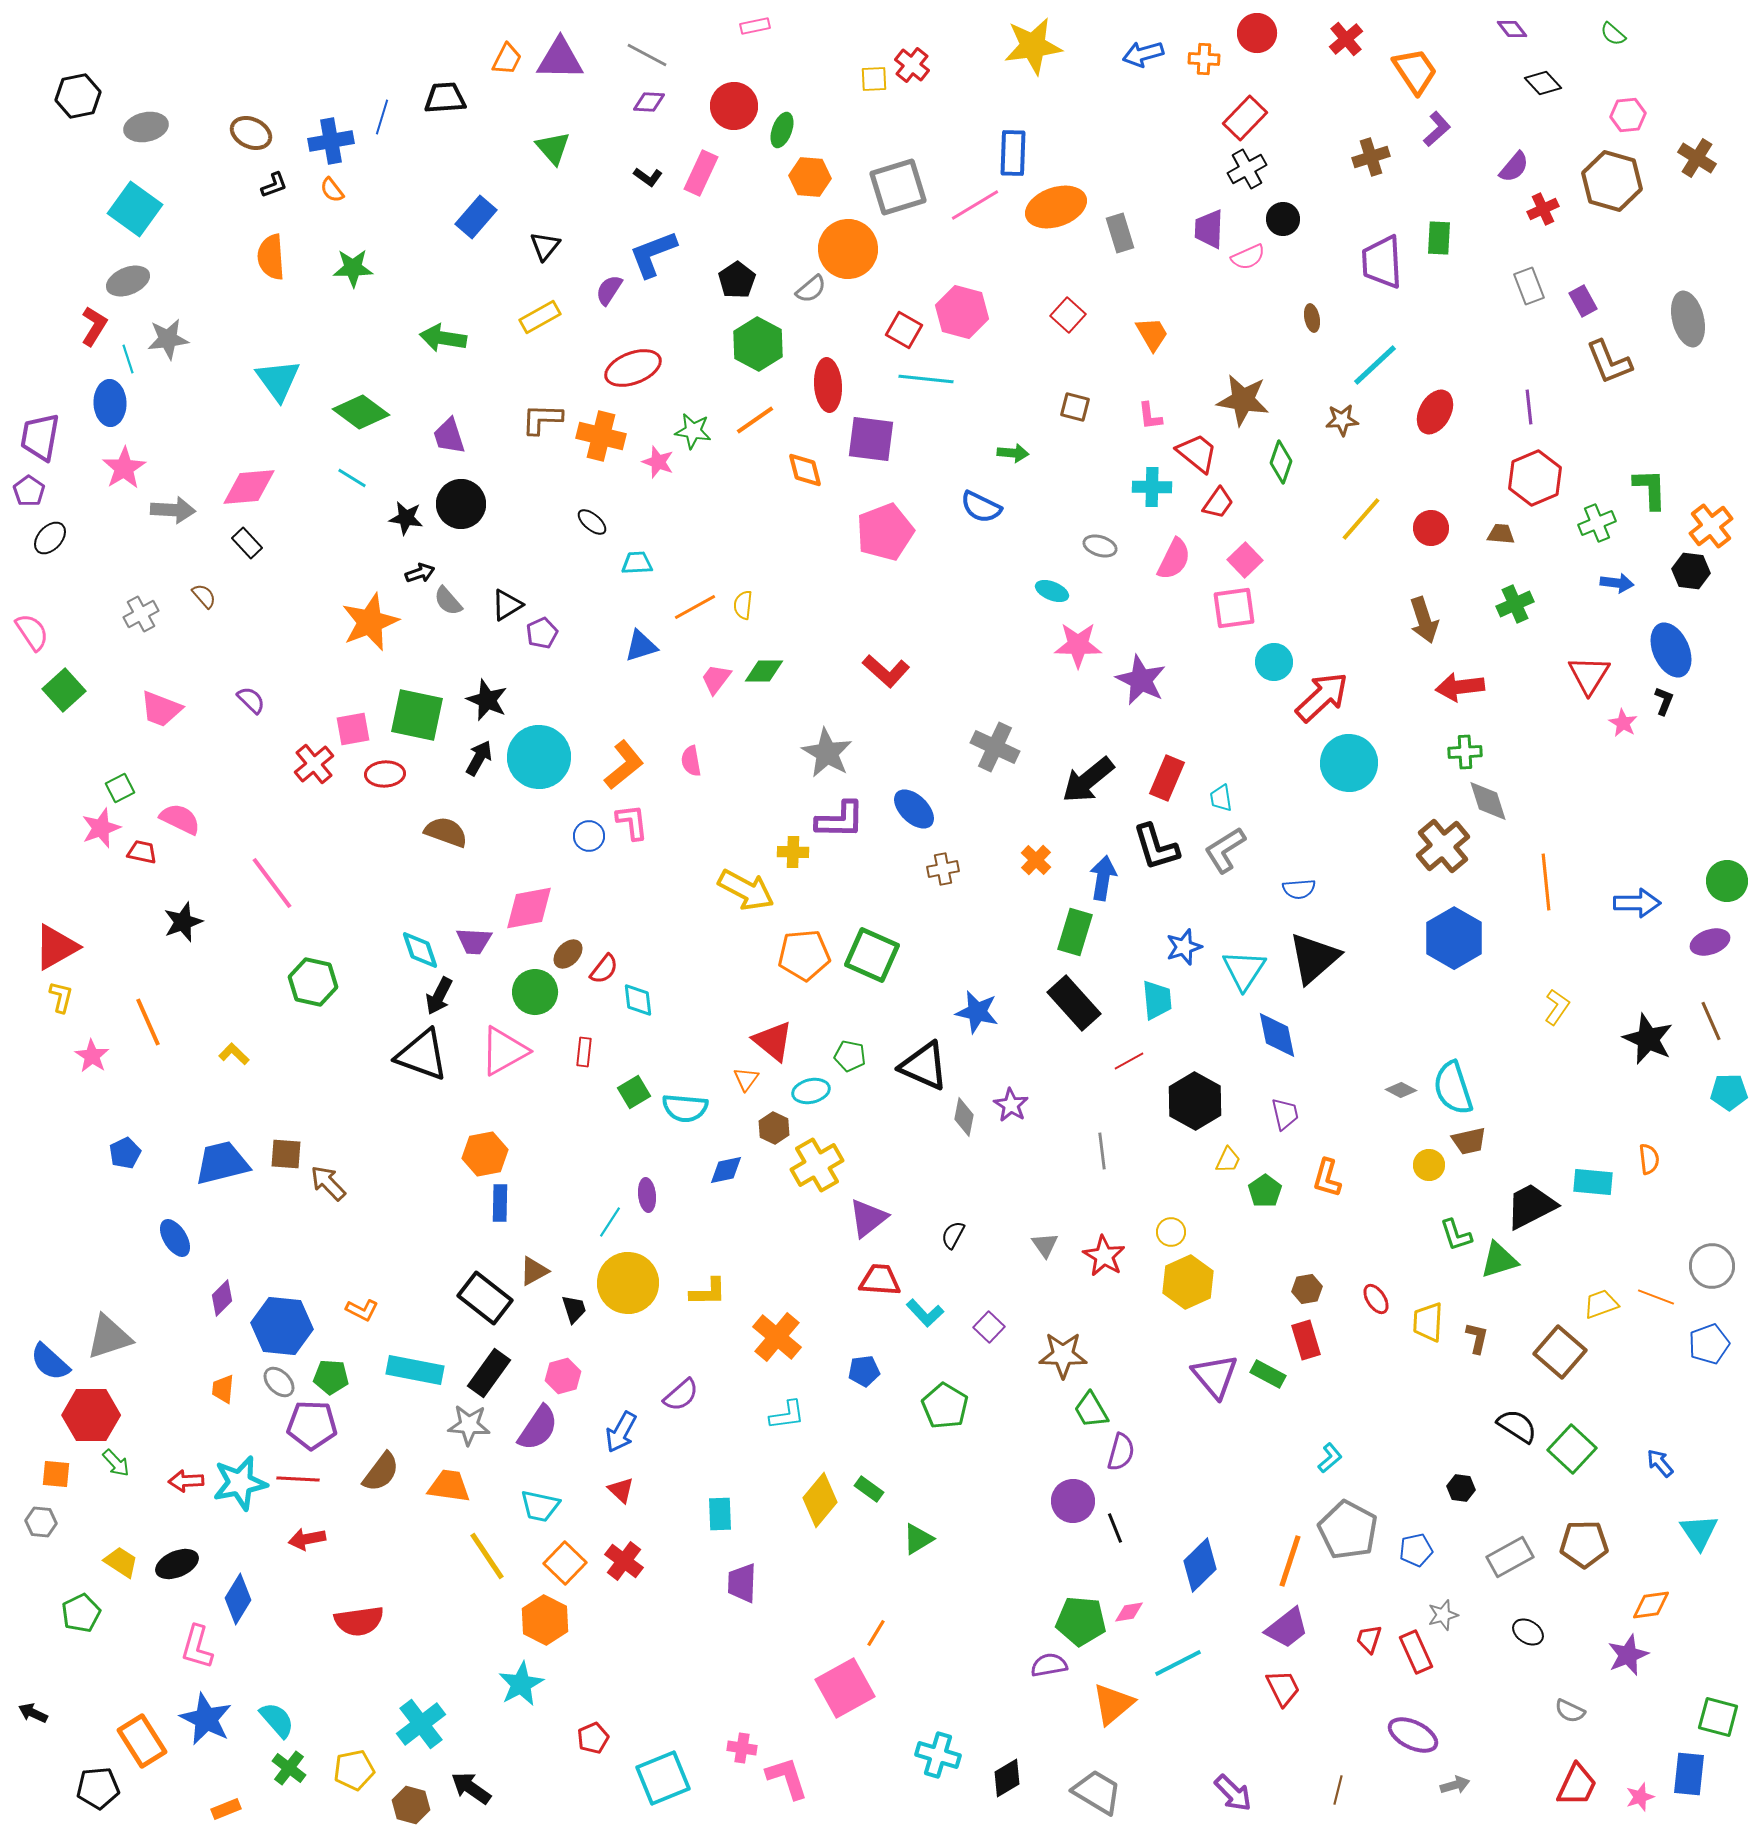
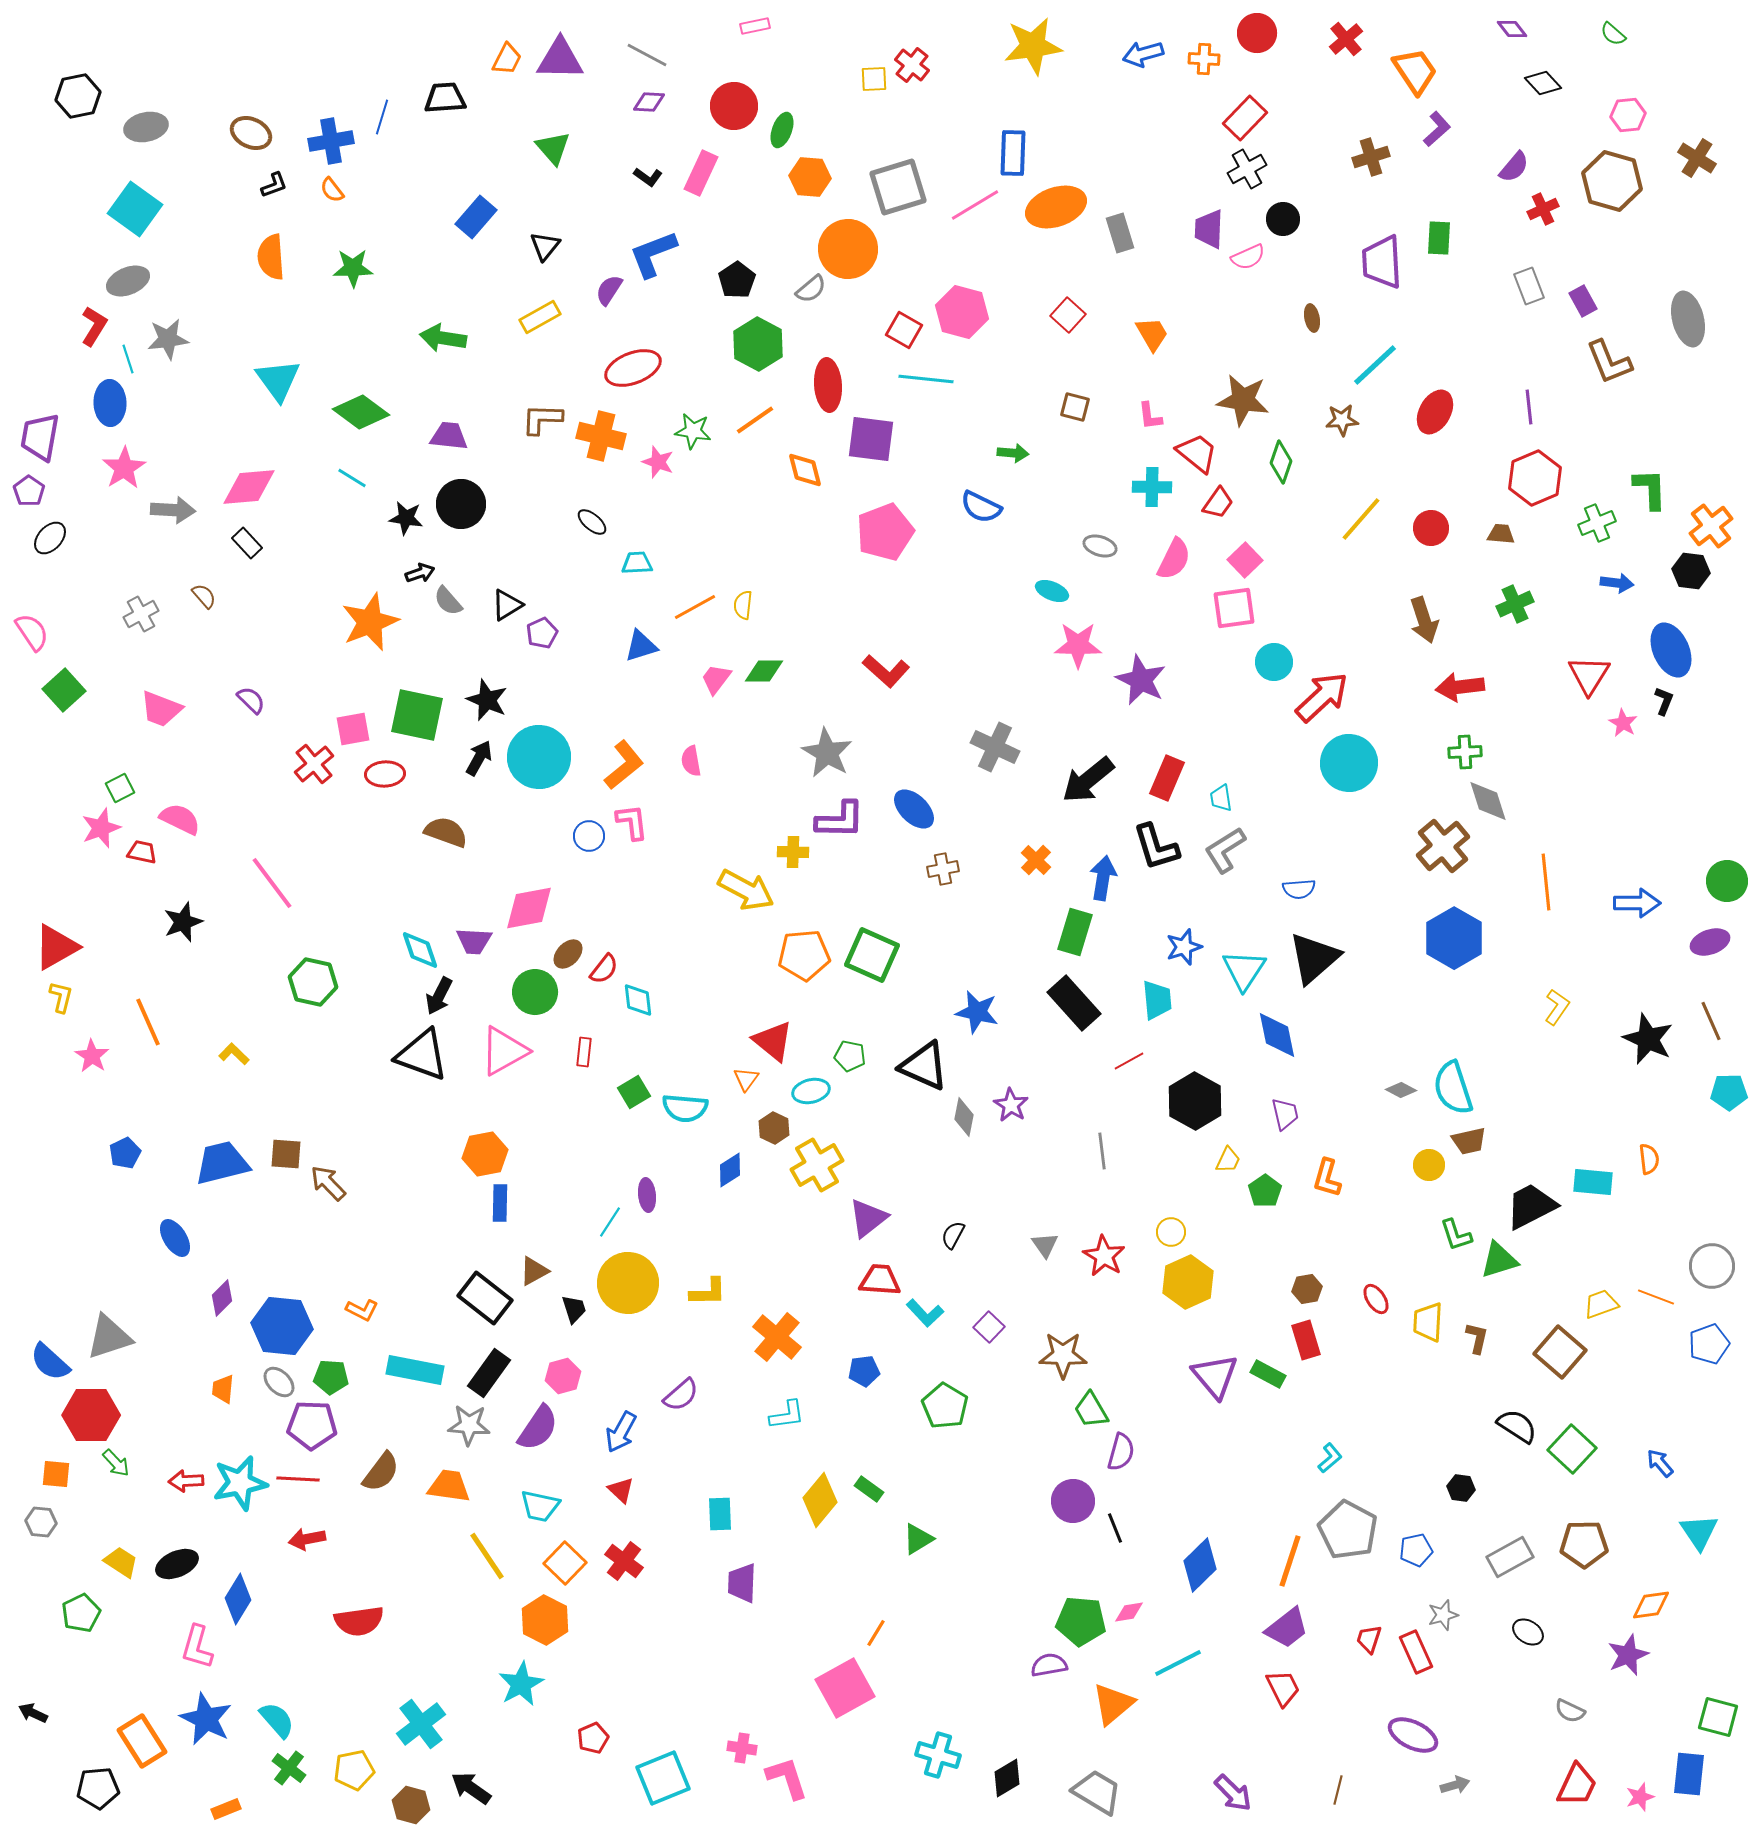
purple trapezoid at (449, 436): rotated 114 degrees clockwise
blue diamond at (726, 1170): moved 4 px right; rotated 21 degrees counterclockwise
